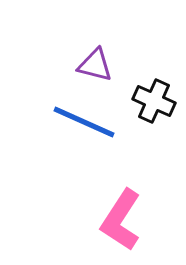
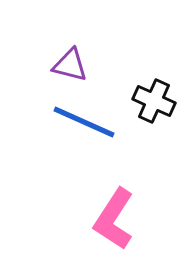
purple triangle: moved 25 px left
pink L-shape: moved 7 px left, 1 px up
